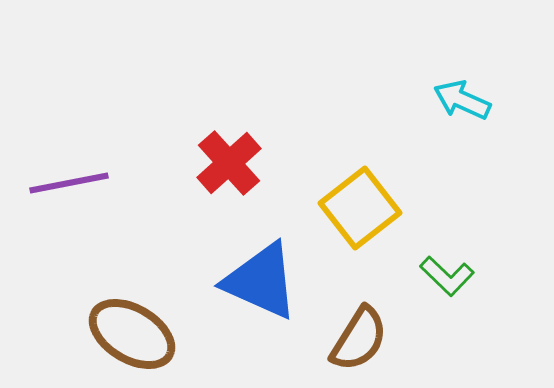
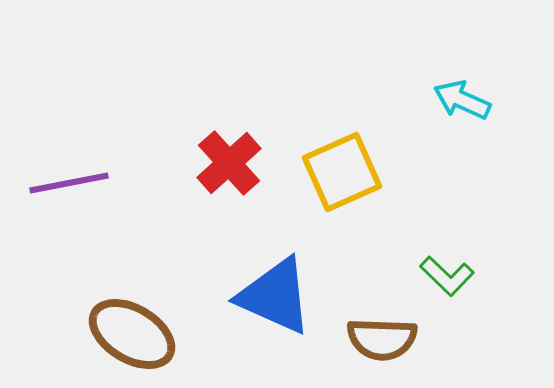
yellow square: moved 18 px left, 36 px up; rotated 14 degrees clockwise
blue triangle: moved 14 px right, 15 px down
brown semicircle: moved 23 px right; rotated 60 degrees clockwise
